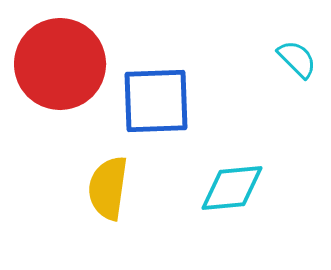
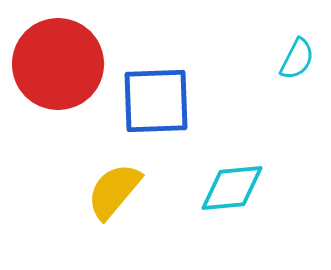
cyan semicircle: rotated 72 degrees clockwise
red circle: moved 2 px left
yellow semicircle: moved 6 px right, 3 px down; rotated 32 degrees clockwise
